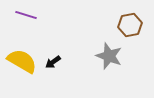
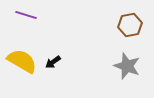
gray star: moved 18 px right, 10 px down
